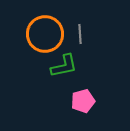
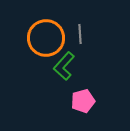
orange circle: moved 1 px right, 4 px down
green L-shape: rotated 144 degrees clockwise
